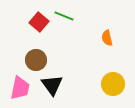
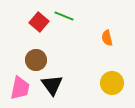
yellow circle: moved 1 px left, 1 px up
